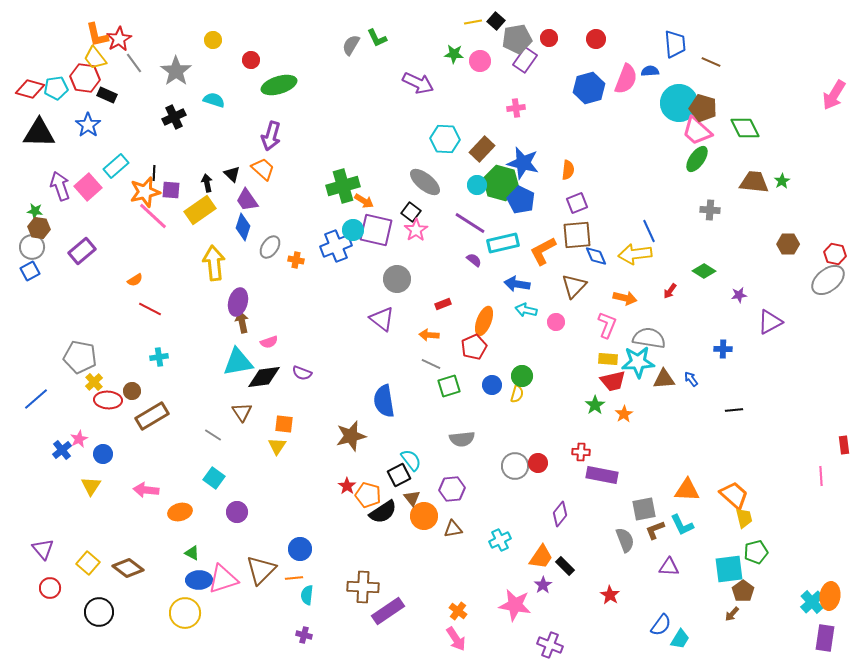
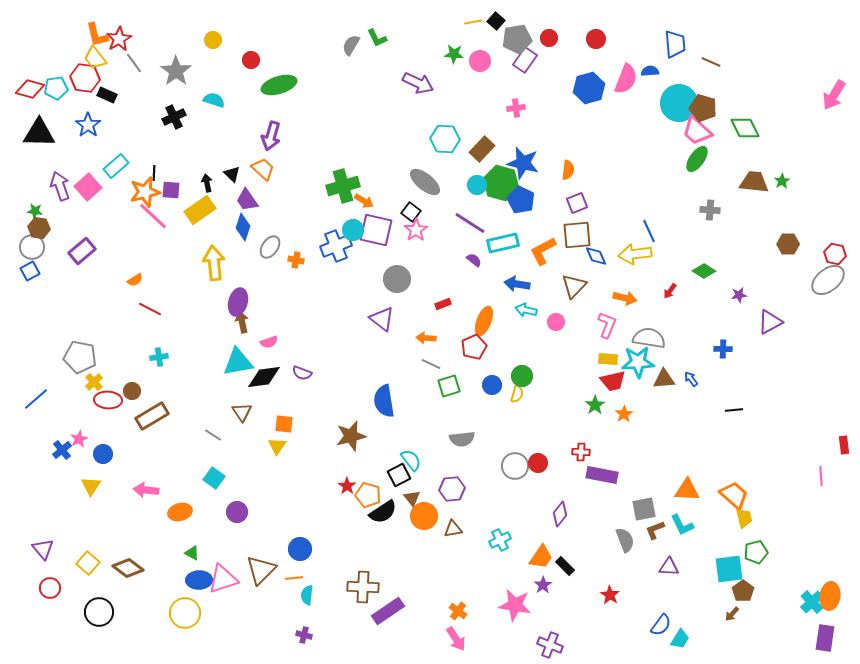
orange arrow at (429, 335): moved 3 px left, 3 px down
